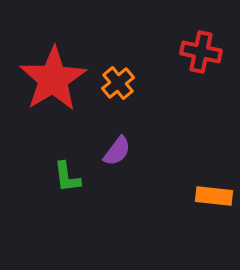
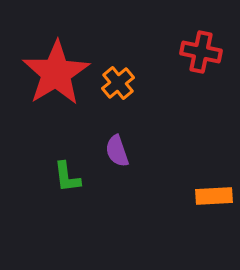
red star: moved 3 px right, 6 px up
purple semicircle: rotated 124 degrees clockwise
orange rectangle: rotated 9 degrees counterclockwise
